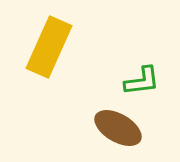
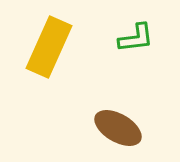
green L-shape: moved 6 px left, 43 px up
